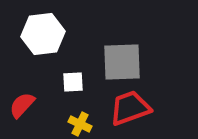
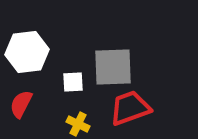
white hexagon: moved 16 px left, 18 px down
gray square: moved 9 px left, 5 px down
red semicircle: moved 1 px left, 1 px up; rotated 16 degrees counterclockwise
yellow cross: moved 2 px left
